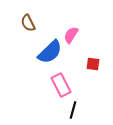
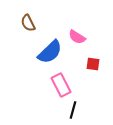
pink semicircle: moved 6 px right, 2 px down; rotated 90 degrees counterclockwise
